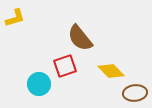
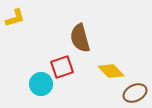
brown semicircle: rotated 24 degrees clockwise
red square: moved 3 px left, 1 px down
cyan circle: moved 2 px right
brown ellipse: rotated 20 degrees counterclockwise
